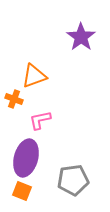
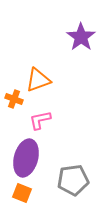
orange triangle: moved 4 px right, 4 px down
orange square: moved 2 px down
